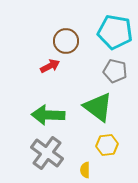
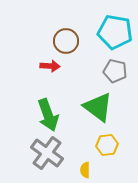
red arrow: rotated 30 degrees clockwise
green arrow: rotated 112 degrees counterclockwise
